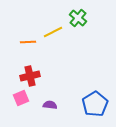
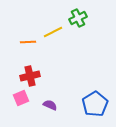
green cross: rotated 24 degrees clockwise
purple semicircle: rotated 16 degrees clockwise
